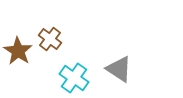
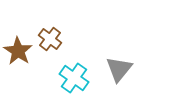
gray triangle: rotated 36 degrees clockwise
